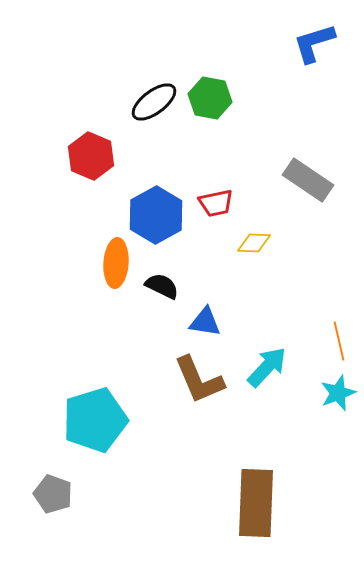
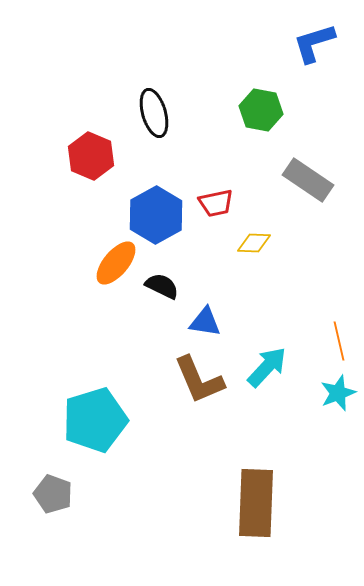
green hexagon: moved 51 px right, 12 px down
black ellipse: moved 11 px down; rotated 69 degrees counterclockwise
orange ellipse: rotated 36 degrees clockwise
